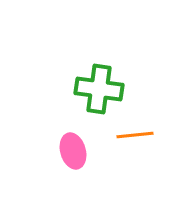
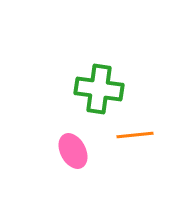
pink ellipse: rotated 12 degrees counterclockwise
